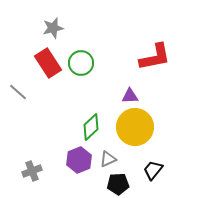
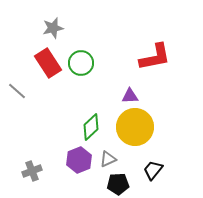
gray line: moved 1 px left, 1 px up
